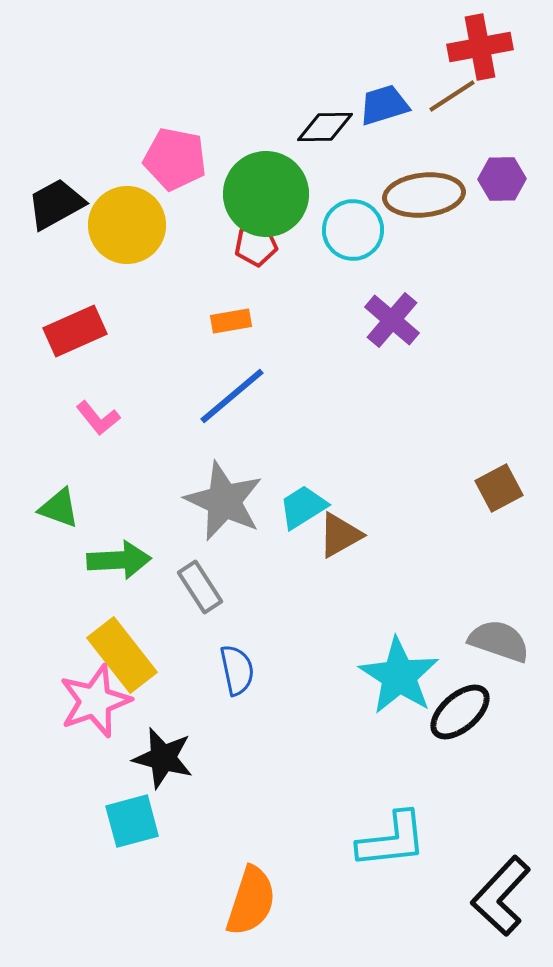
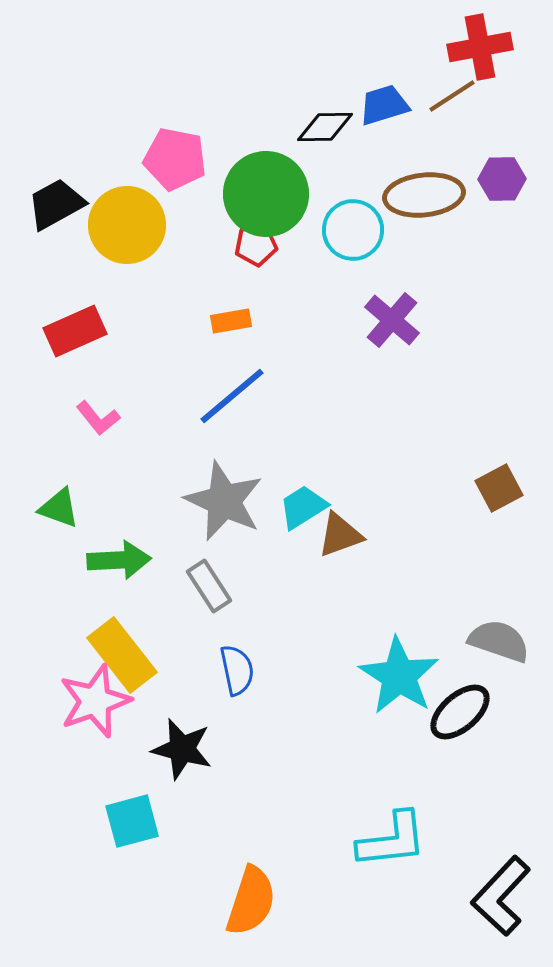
brown triangle: rotated 9 degrees clockwise
gray rectangle: moved 9 px right, 1 px up
black star: moved 19 px right, 9 px up
